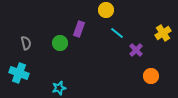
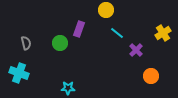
cyan star: moved 9 px right; rotated 16 degrees clockwise
